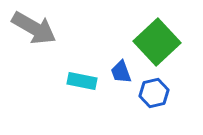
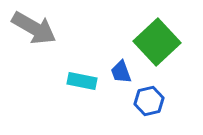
blue hexagon: moved 5 px left, 8 px down
